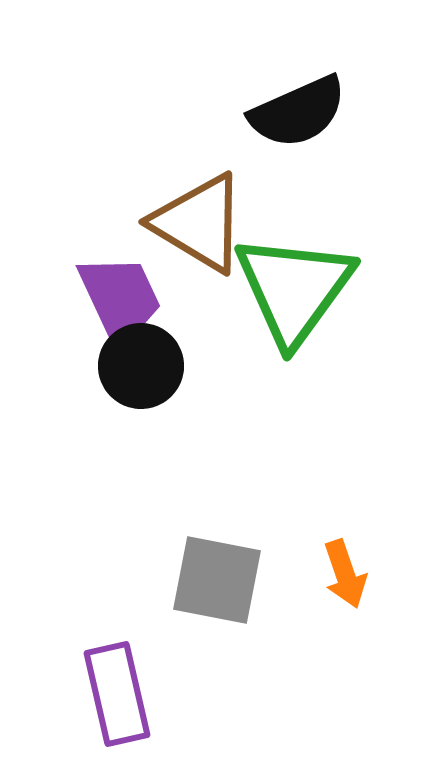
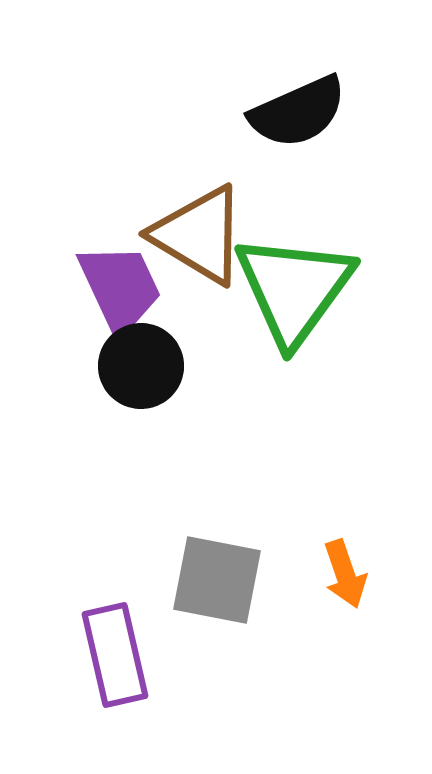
brown triangle: moved 12 px down
purple trapezoid: moved 11 px up
purple rectangle: moved 2 px left, 39 px up
